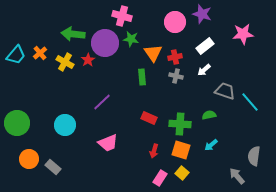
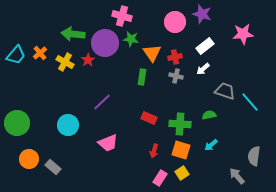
orange triangle: moved 1 px left
white arrow: moved 1 px left, 1 px up
green rectangle: rotated 14 degrees clockwise
cyan circle: moved 3 px right
yellow square: rotated 16 degrees clockwise
